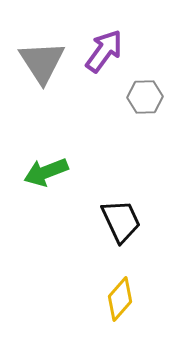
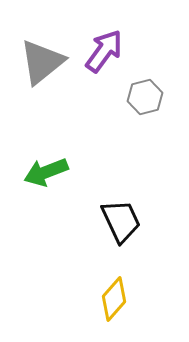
gray triangle: rotated 24 degrees clockwise
gray hexagon: rotated 12 degrees counterclockwise
yellow diamond: moved 6 px left
